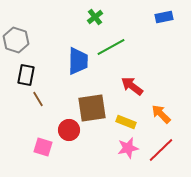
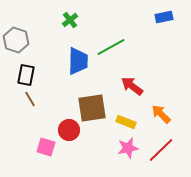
green cross: moved 25 px left, 3 px down
brown line: moved 8 px left
pink square: moved 3 px right
